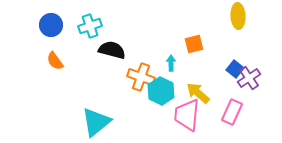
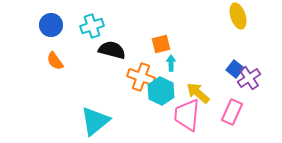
yellow ellipse: rotated 15 degrees counterclockwise
cyan cross: moved 2 px right
orange square: moved 33 px left
cyan triangle: moved 1 px left, 1 px up
